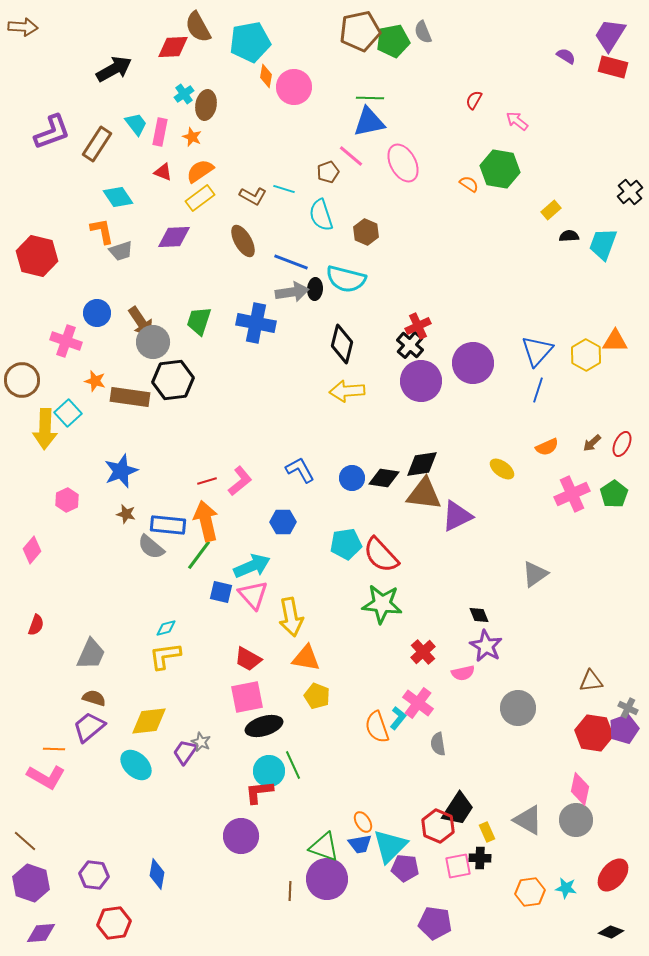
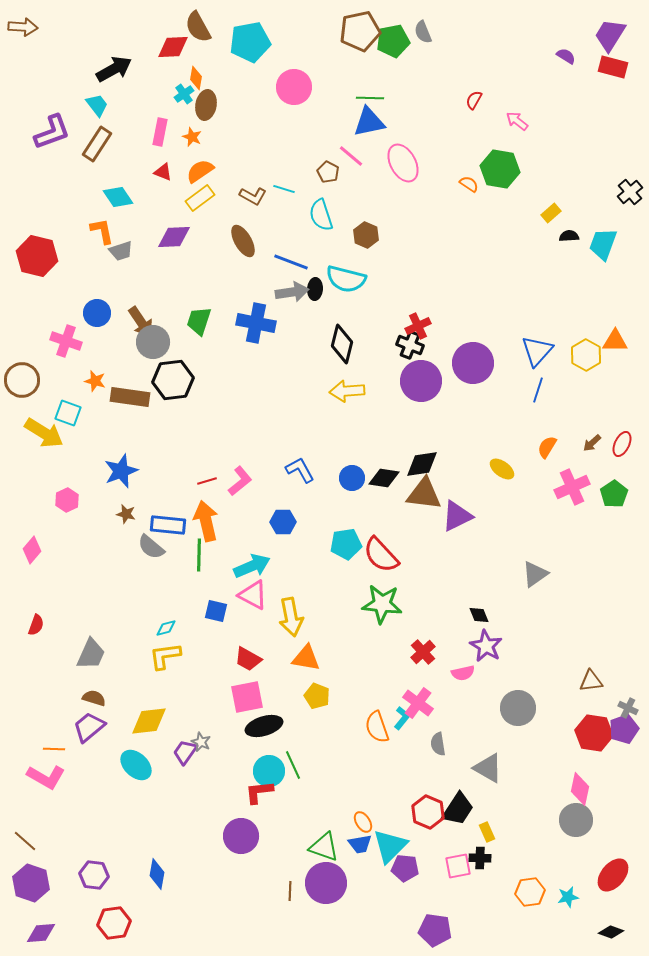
orange diamond at (266, 76): moved 70 px left, 2 px down
cyan trapezoid at (136, 124): moved 39 px left, 19 px up
brown pentagon at (328, 172): rotated 25 degrees counterclockwise
yellow rectangle at (551, 210): moved 3 px down
brown hexagon at (366, 232): moved 3 px down
black cross at (410, 345): rotated 20 degrees counterclockwise
cyan square at (68, 413): rotated 28 degrees counterclockwise
yellow arrow at (45, 429): moved 1 px left, 4 px down; rotated 60 degrees counterclockwise
orange semicircle at (547, 447): rotated 145 degrees clockwise
pink cross at (572, 494): moved 7 px up
green line at (199, 555): rotated 36 degrees counterclockwise
blue square at (221, 592): moved 5 px left, 19 px down
pink triangle at (253, 595): rotated 20 degrees counterclockwise
cyan L-shape at (398, 718): moved 4 px right
gray triangle at (528, 820): moved 40 px left, 52 px up
red hexagon at (438, 826): moved 10 px left, 14 px up
purple circle at (327, 879): moved 1 px left, 4 px down
cyan star at (566, 888): moved 2 px right, 9 px down; rotated 20 degrees counterclockwise
purple pentagon at (435, 923): moved 7 px down
